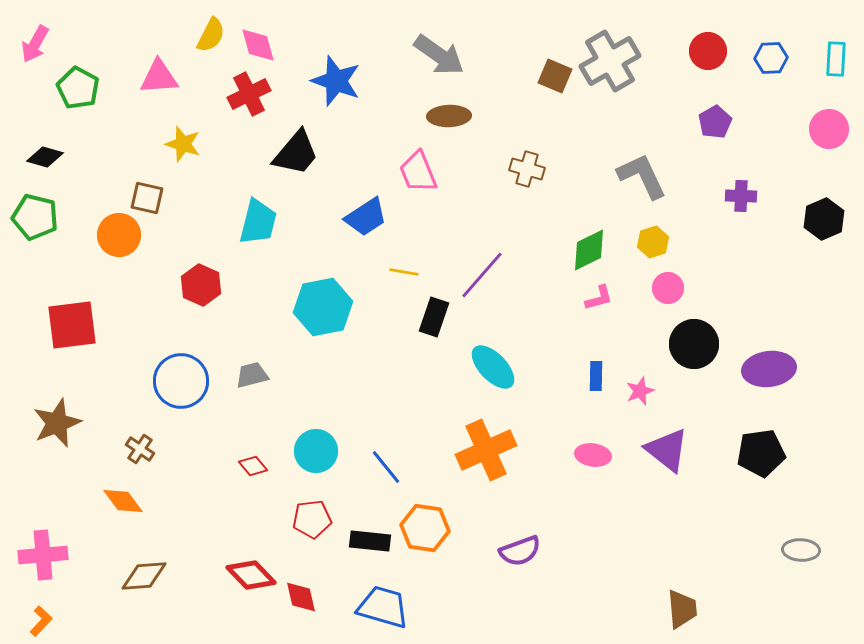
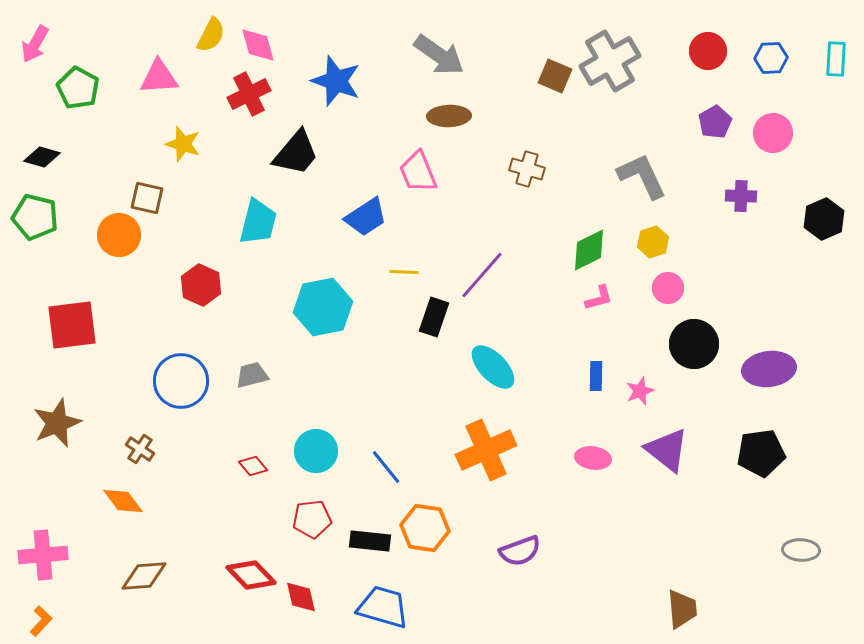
pink circle at (829, 129): moved 56 px left, 4 px down
black diamond at (45, 157): moved 3 px left
yellow line at (404, 272): rotated 8 degrees counterclockwise
pink ellipse at (593, 455): moved 3 px down
